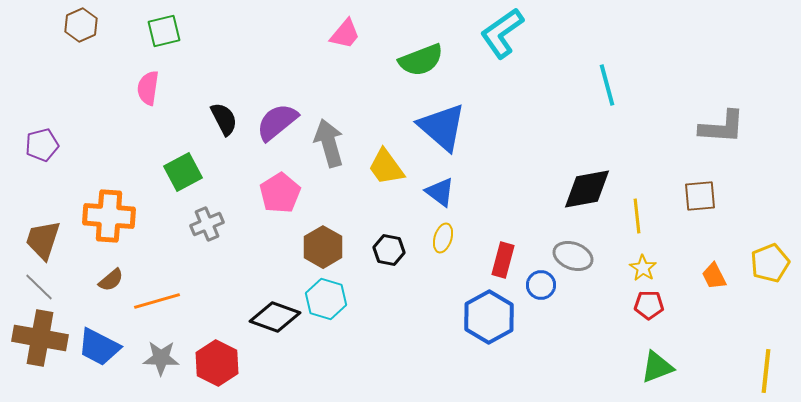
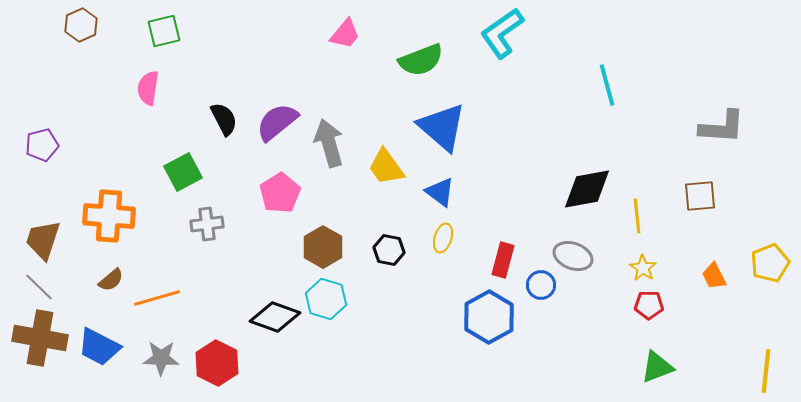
gray cross at (207, 224): rotated 16 degrees clockwise
orange line at (157, 301): moved 3 px up
